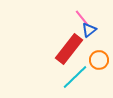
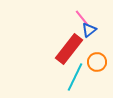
orange circle: moved 2 px left, 2 px down
cyan line: rotated 20 degrees counterclockwise
